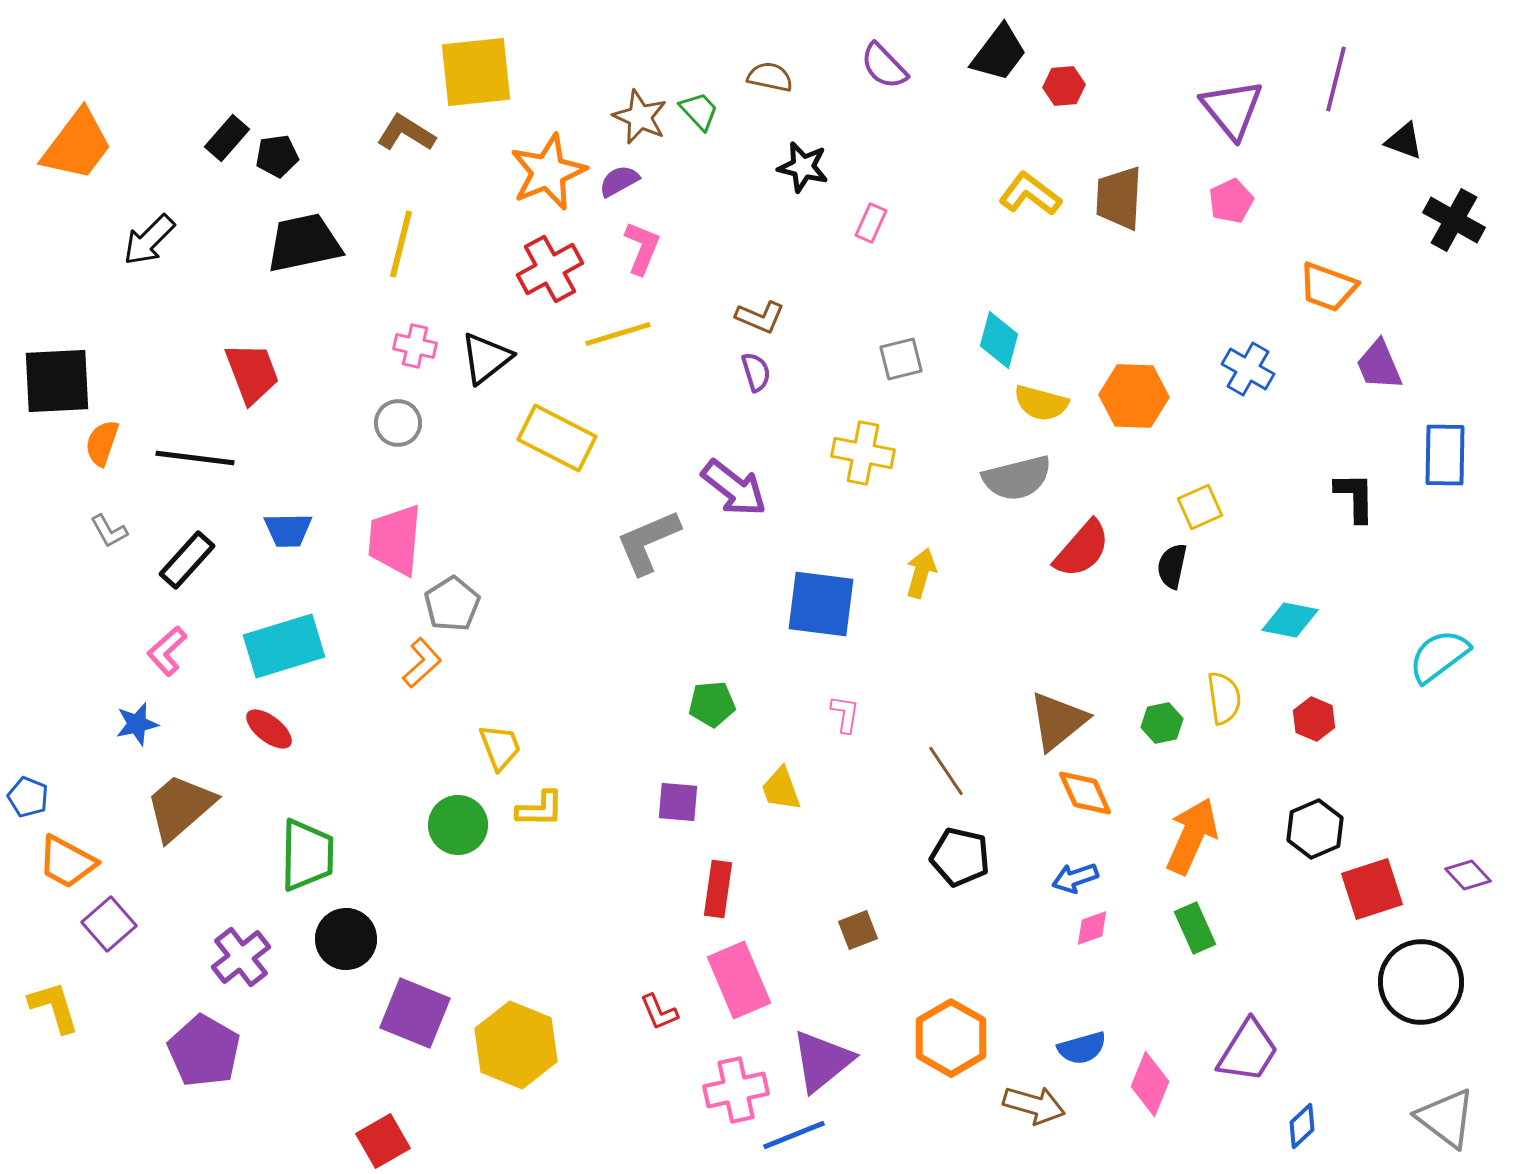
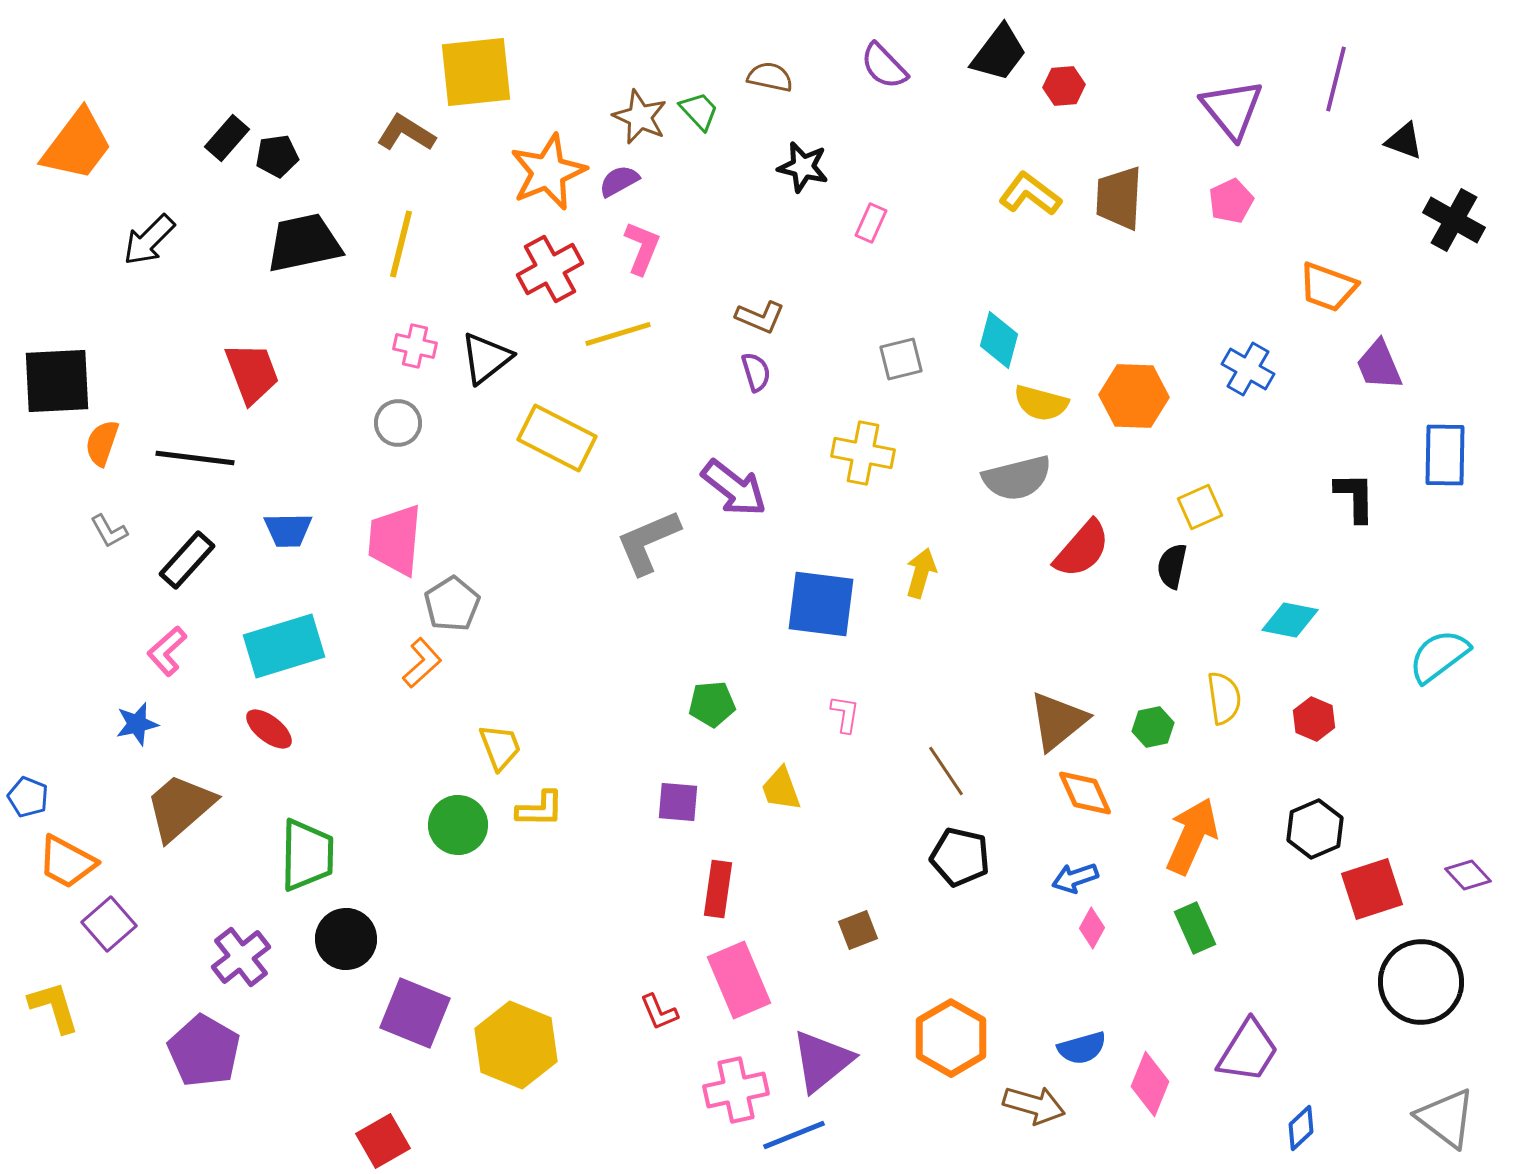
green hexagon at (1162, 723): moved 9 px left, 4 px down
pink diamond at (1092, 928): rotated 42 degrees counterclockwise
blue diamond at (1302, 1126): moved 1 px left, 2 px down
